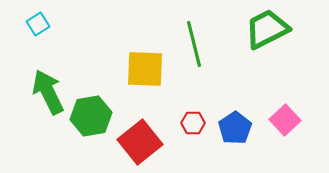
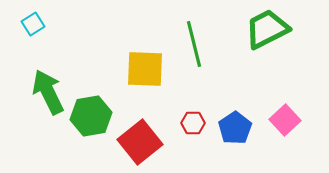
cyan square: moved 5 px left
